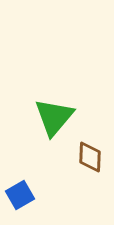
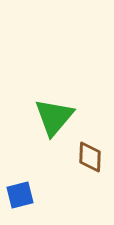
blue square: rotated 16 degrees clockwise
